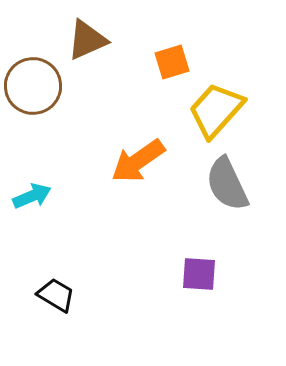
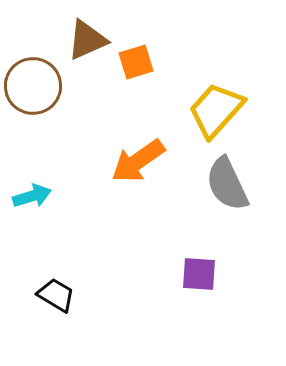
orange square: moved 36 px left
cyan arrow: rotated 6 degrees clockwise
